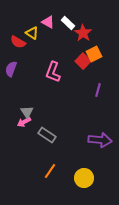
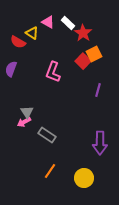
purple arrow: moved 3 px down; rotated 85 degrees clockwise
